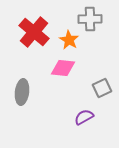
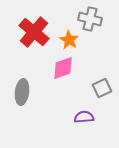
gray cross: rotated 15 degrees clockwise
pink diamond: rotated 25 degrees counterclockwise
purple semicircle: rotated 24 degrees clockwise
